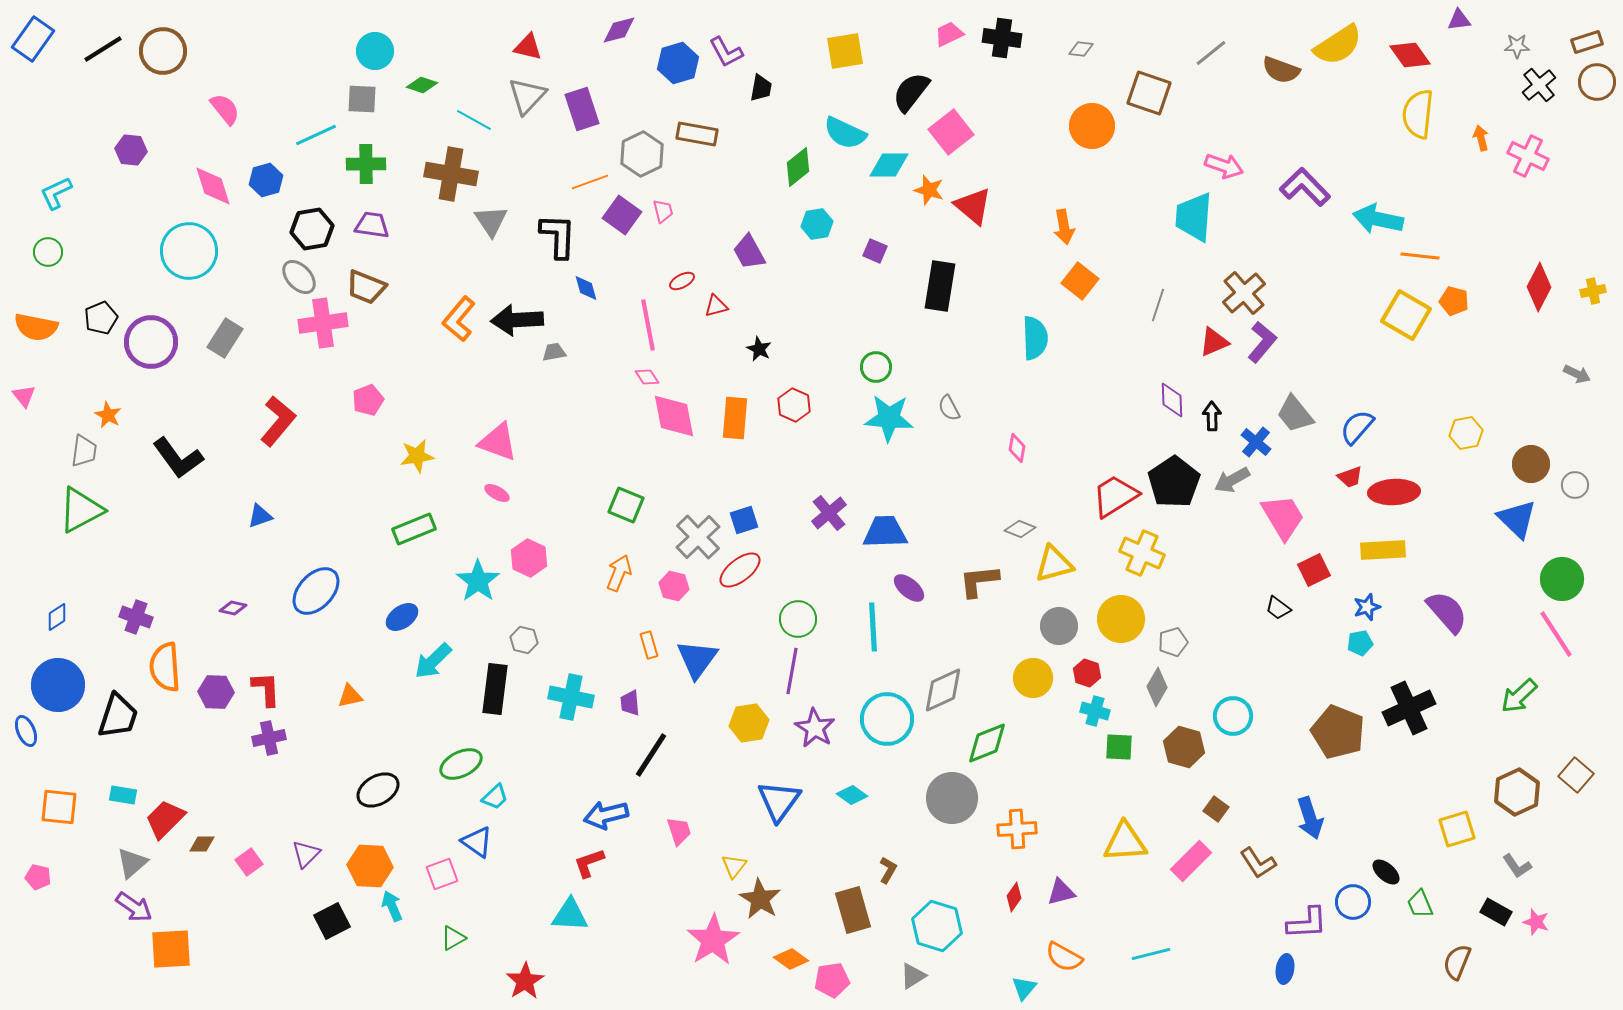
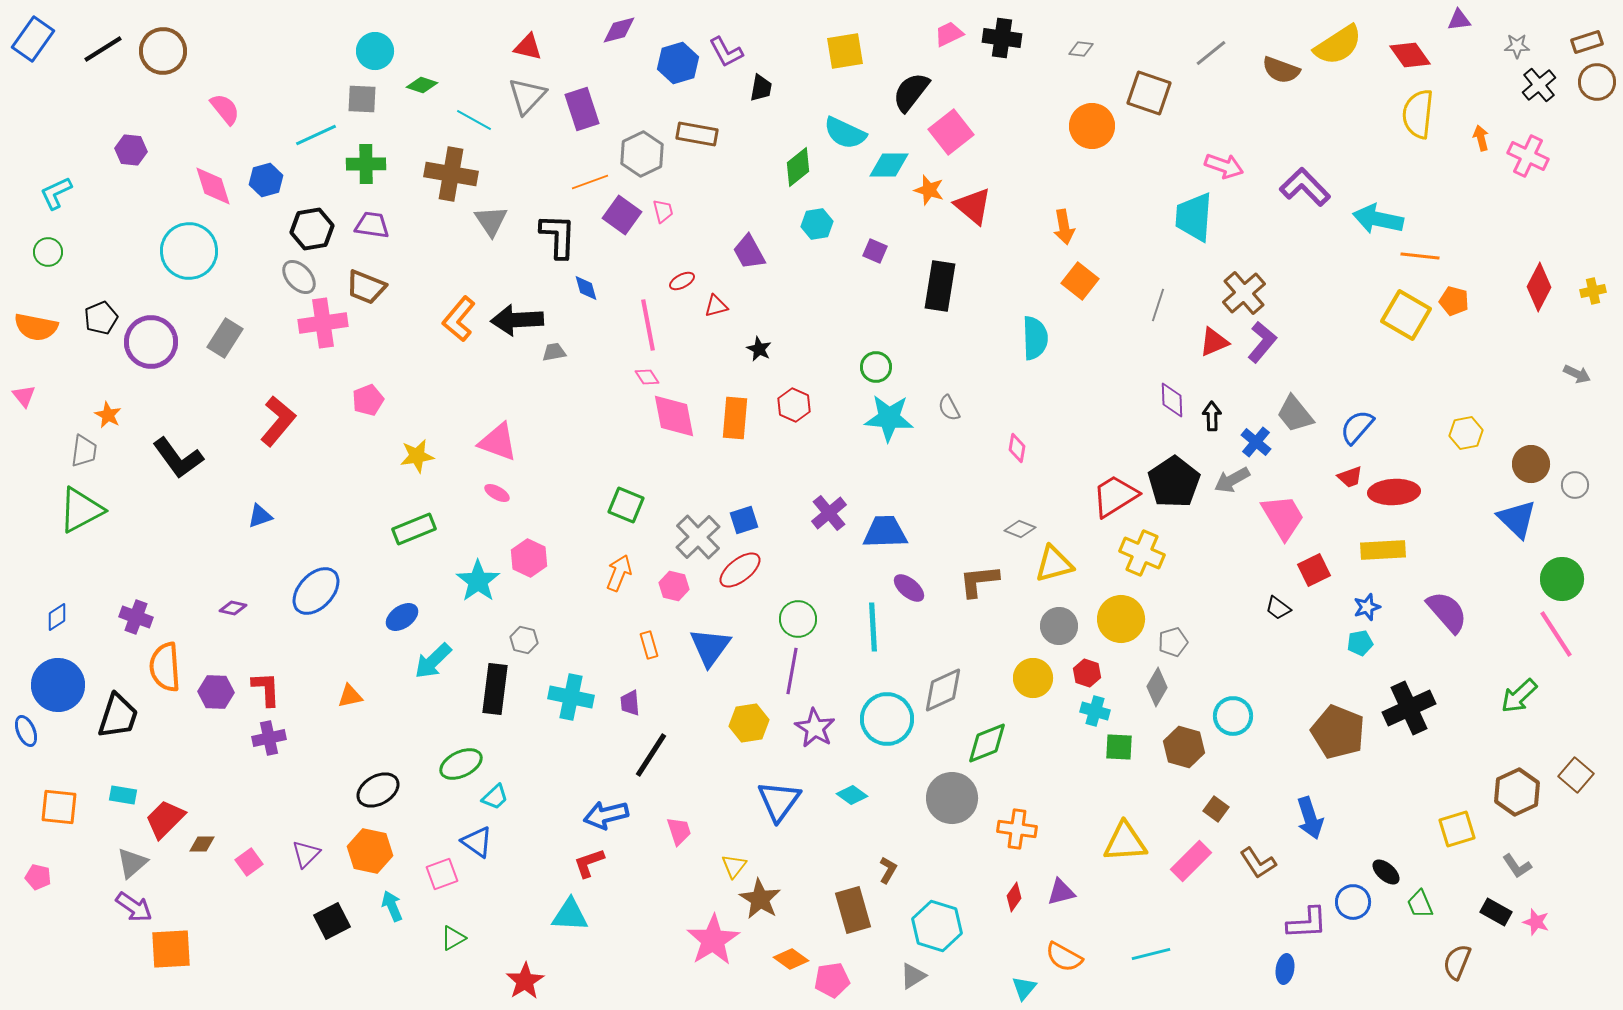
blue triangle at (697, 659): moved 13 px right, 12 px up
orange cross at (1017, 829): rotated 12 degrees clockwise
orange hexagon at (370, 866): moved 15 px up; rotated 9 degrees clockwise
